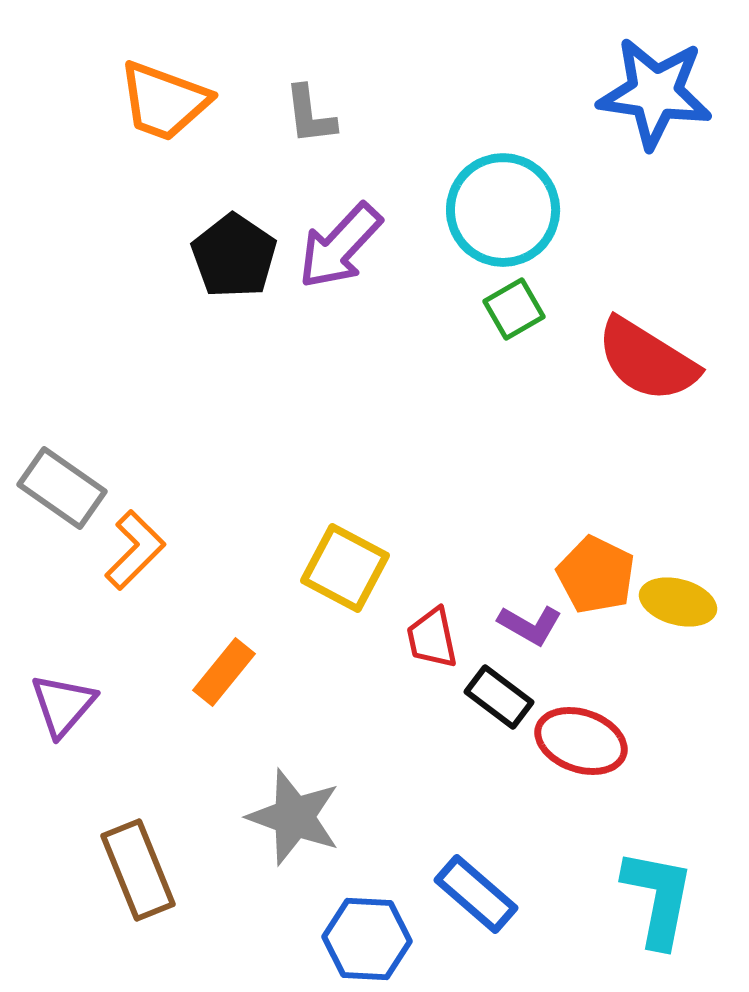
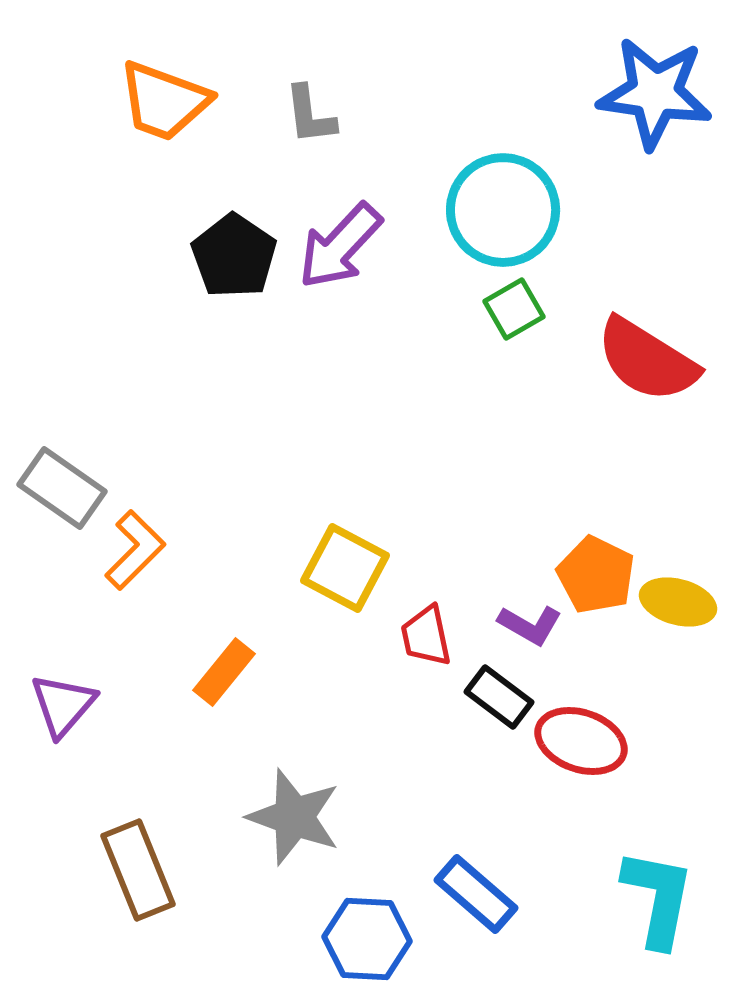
red trapezoid: moved 6 px left, 2 px up
